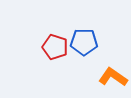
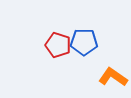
red pentagon: moved 3 px right, 2 px up
